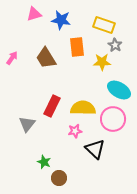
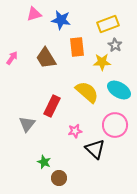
yellow rectangle: moved 4 px right, 1 px up; rotated 40 degrees counterclockwise
yellow semicircle: moved 4 px right, 16 px up; rotated 40 degrees clockwise
pink circle: moved 2 px right, 6 px down
